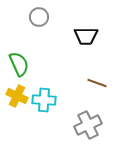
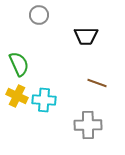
gray circle: moved 2 px up
gray cross: rotated 24 degrees clockwise
